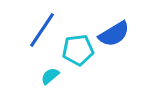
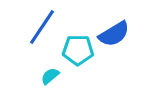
blue line: moved 3 px up
cyan pentagon: rotated 8 degrees clockwise
